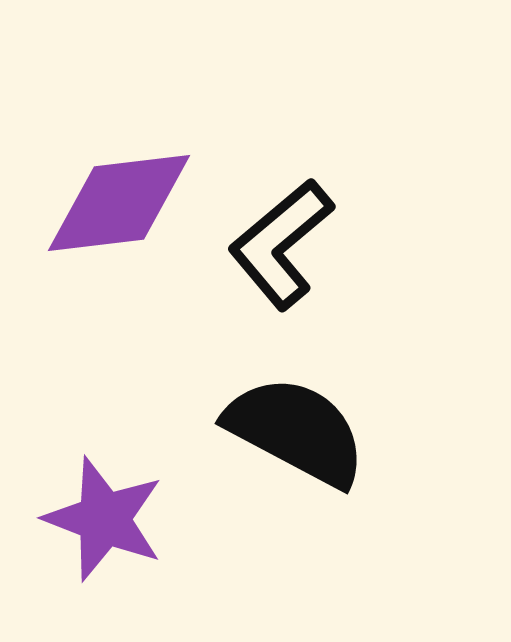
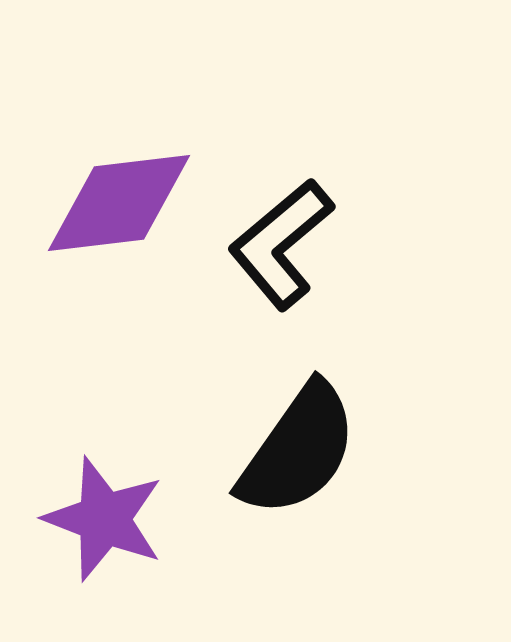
black semicircle: moved 2 px right, 19 px down; rotated 97 degrees clockwise
